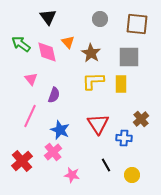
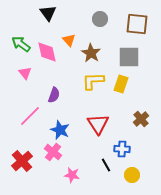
black triangle: moved 4 px up
orange triangle: moved 1 px right, 2 px up
pink triangle: moved 6 px left, 6 px up
yellow rectangle: rotated 18 degrees clockwise
pink line: rotated 20 degrees clockwise
blue cross: moved 2 px left, 11 px down
pink cross: rotated 12 degrees counterclockwise
